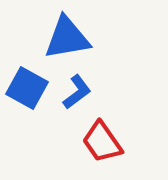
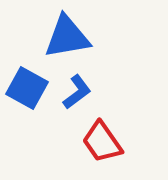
blue triangle: moved 1 px up
